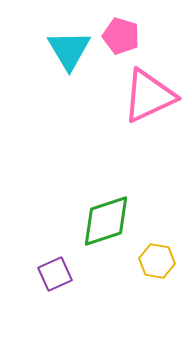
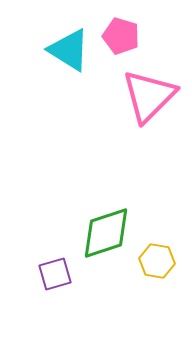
cyan triangle: rotated 27 degrees counterclockwise
pink triangle: rotated 20 degrees counterclockwise
green diamond: moved 12 px down
purple square: rotated 8 degrees clockwise
